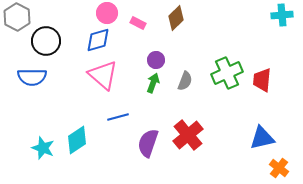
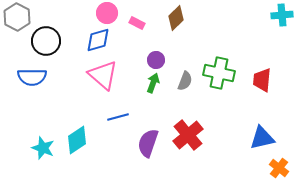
pink rectangle: moved 1 px left
green cross: moved 8 px left; rotated 36 degrees clockwise
